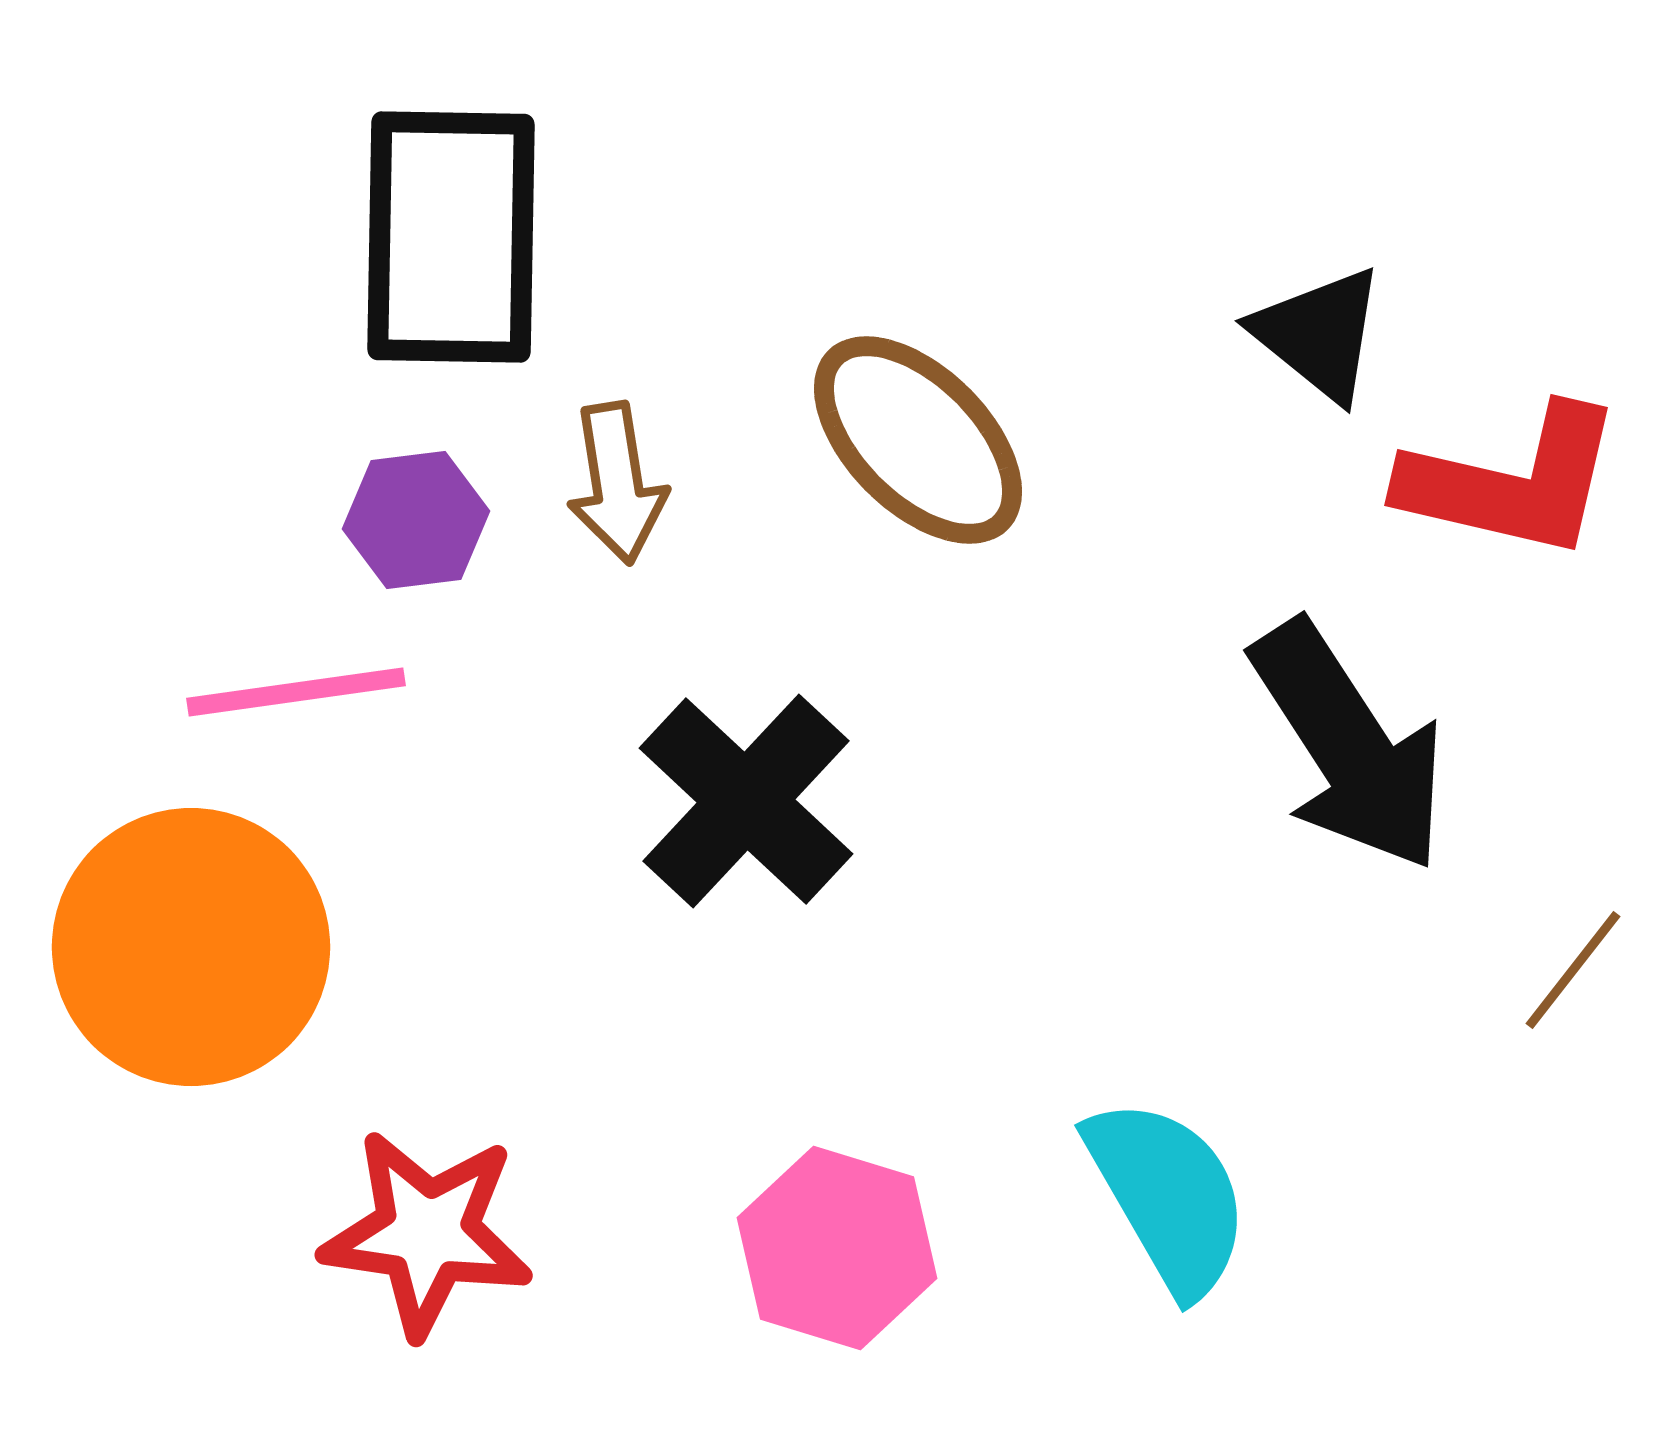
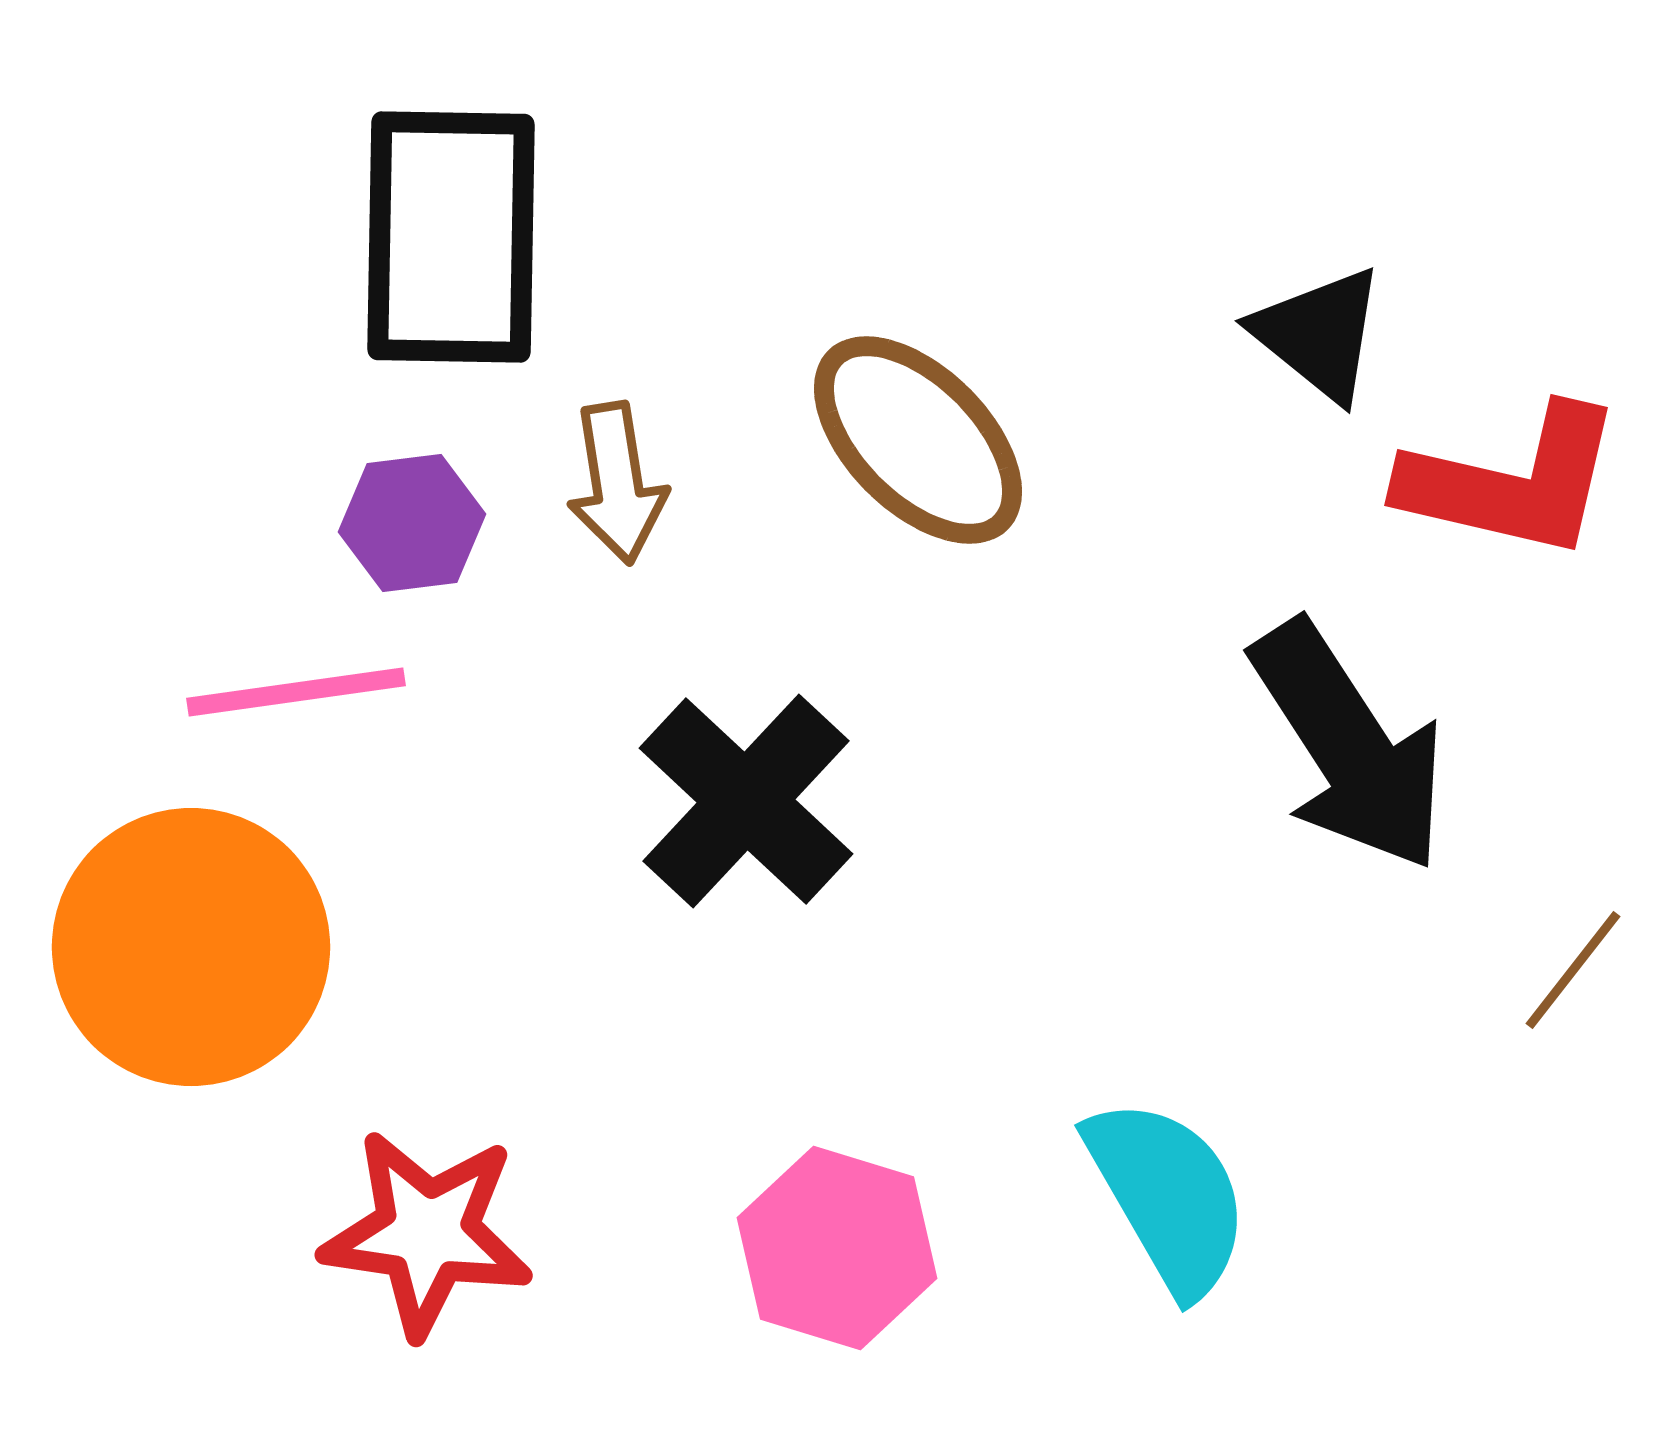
purple hexagon: moved 4 px left, 3 px down
